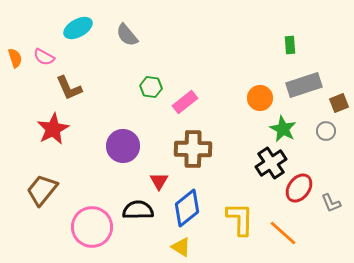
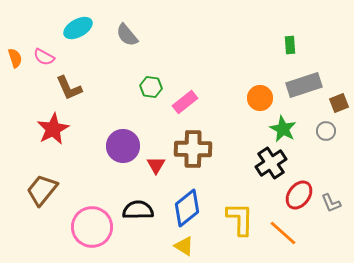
red triangle: moved 3 px left, 16 px up
red ellipse: moved 7 px down
yellow triangle: moved 3 px right, 1 px up
